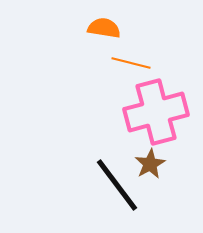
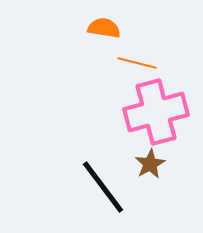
orange line: moved 6 px right
black line: moved 14 px left, 2 px down
